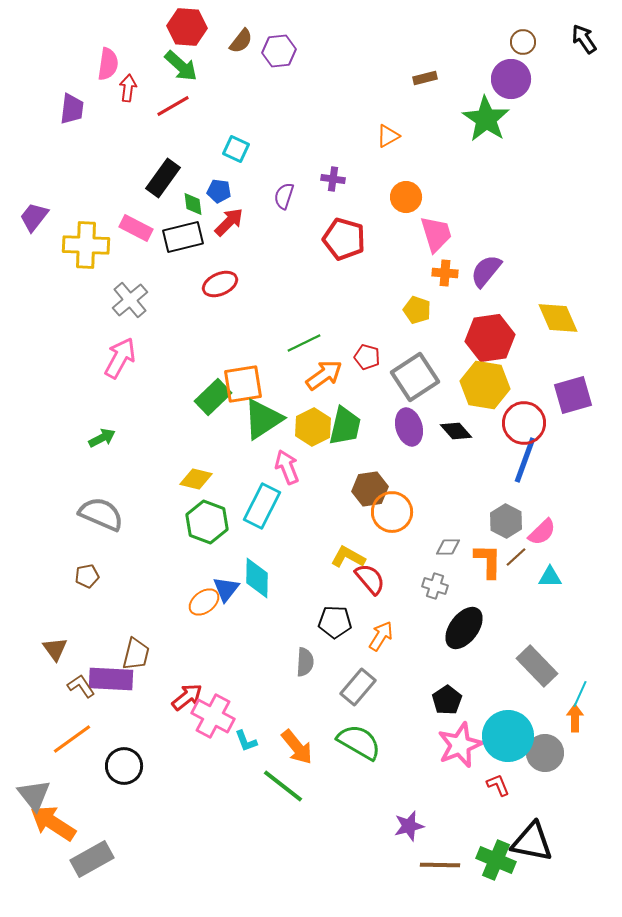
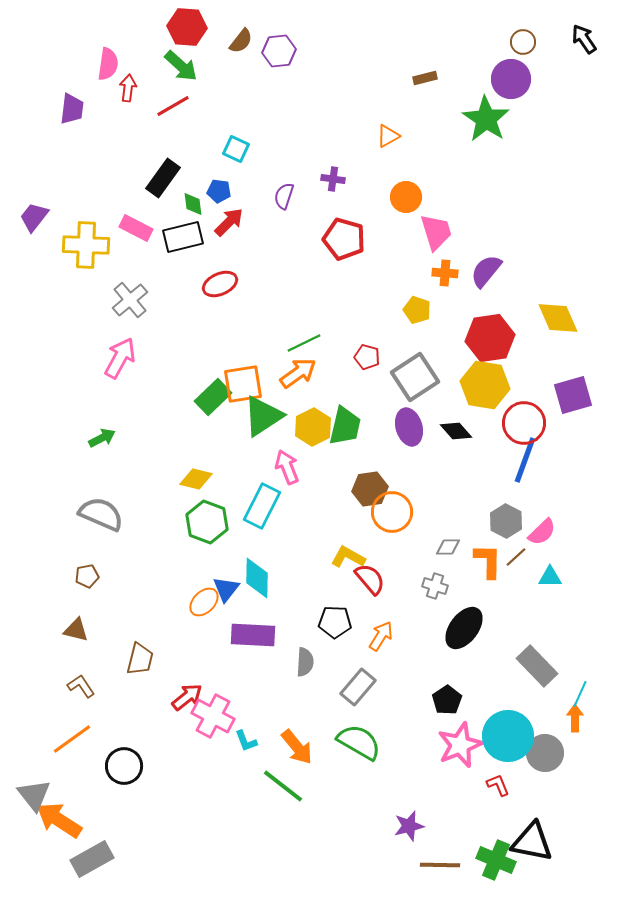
pink trapezoid at (436, 234): moved 2 px up
orange arrow at (324, 375): moved 26 px left, 2 px up
green triangle at (263, 419): moved 3 px up
orange ellipse at (204, 602): rotated 8 degrees counterclockwise
brown triangle at (55, 649): moved 21 px right, 19 px up; rotated 40 degrees counterclockwise
brown trapezoid at (136, 654): moved 4 px right, 5 px down
purple rectangle at (111, 679): moved 142 px right, 44 px up
orange arrow at (53, 823): moved 6 px right, 3 px up
